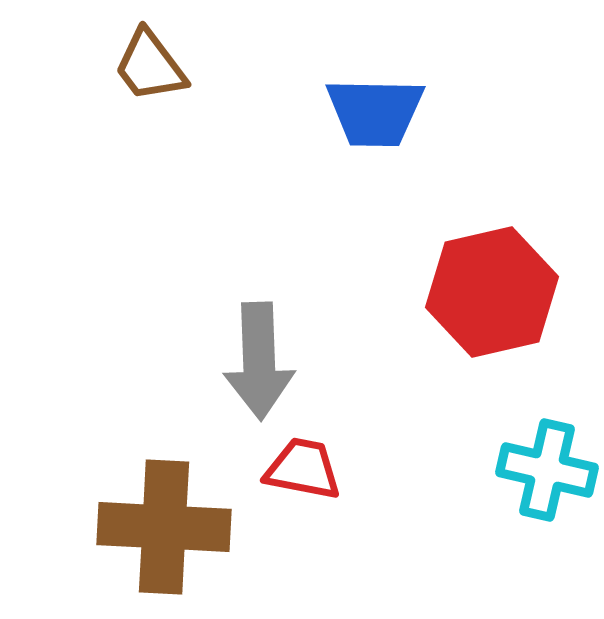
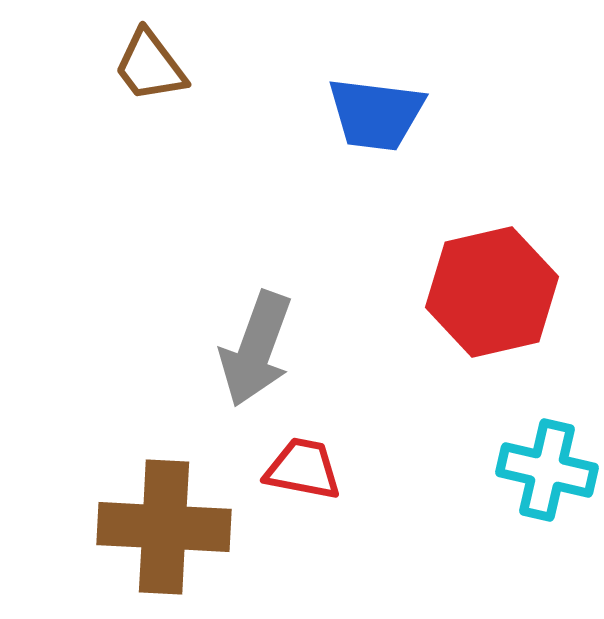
blue trapezoid: moved 1 px right, 2 px down; rotated 6 degrees clockwise
gray arrow: moved 3 px left, 12 px up; rotated 22 degrees clockwise
